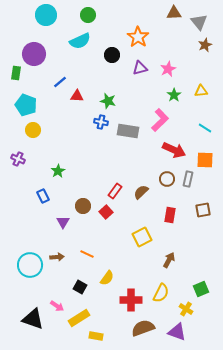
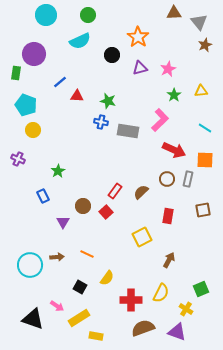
red rectangle at (170, 215): moved 2 px left, 1 px down
